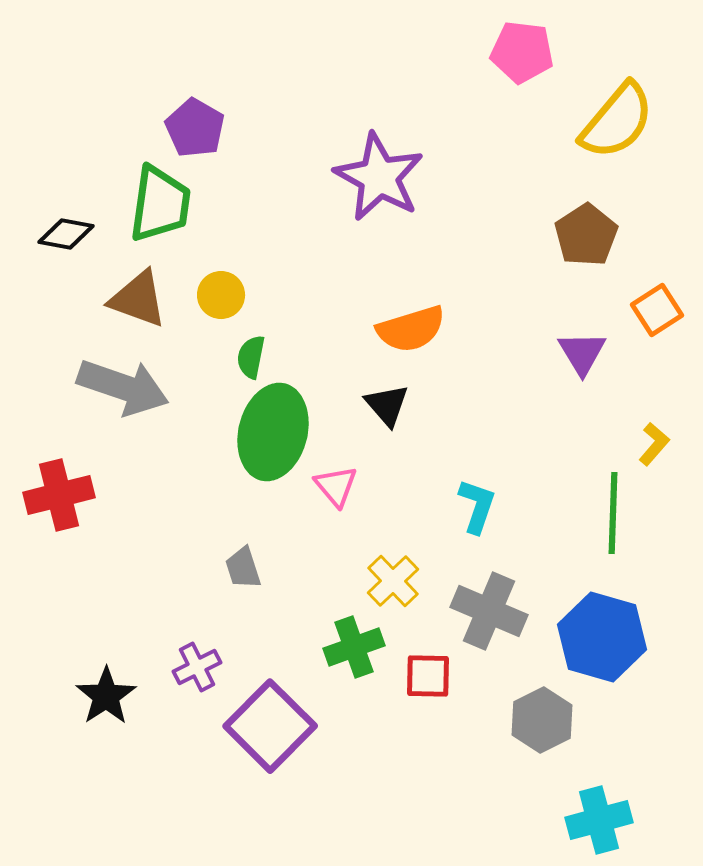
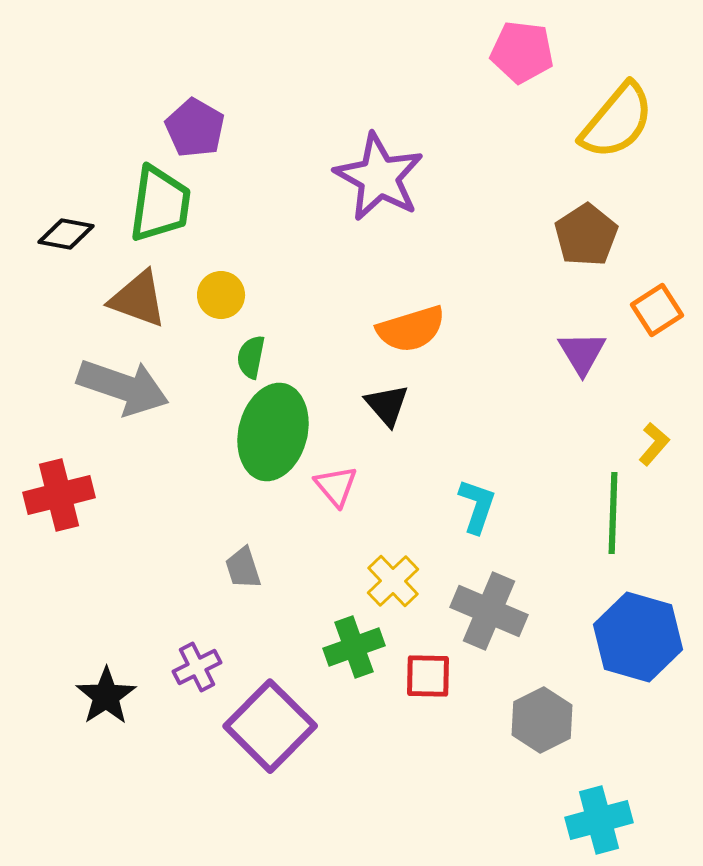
blue hexagon: moved 36 px right
